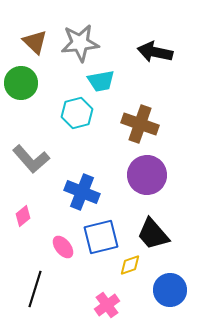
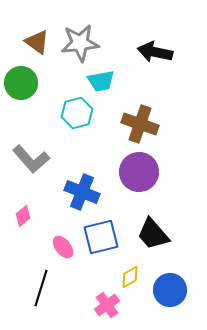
brown triangle: moved 2 px right; rotated 8 degrees counterclockwise
purple circle: moved 8 px left, 3 px up
yellow diamond: moved 12 px down; rotated 10 degrees counterclockwise
black line: moved 6 px right, 1 px up
